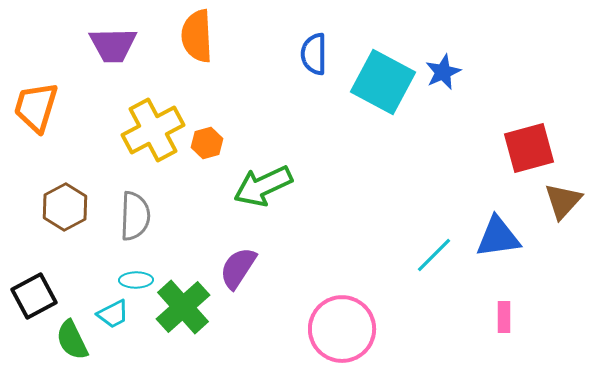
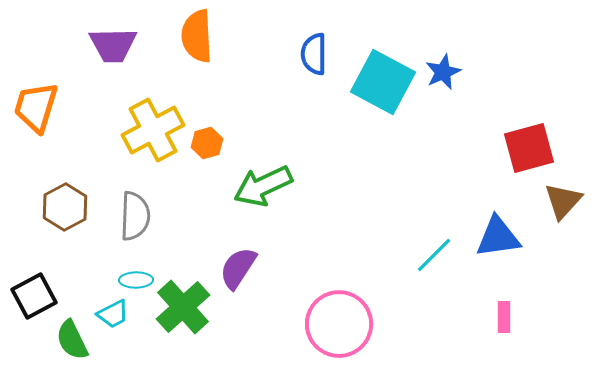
pink circle: moved 3 px left, 5 px up
